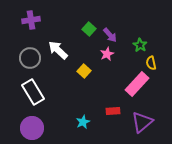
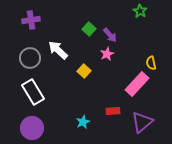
green star: moved 34 px up
